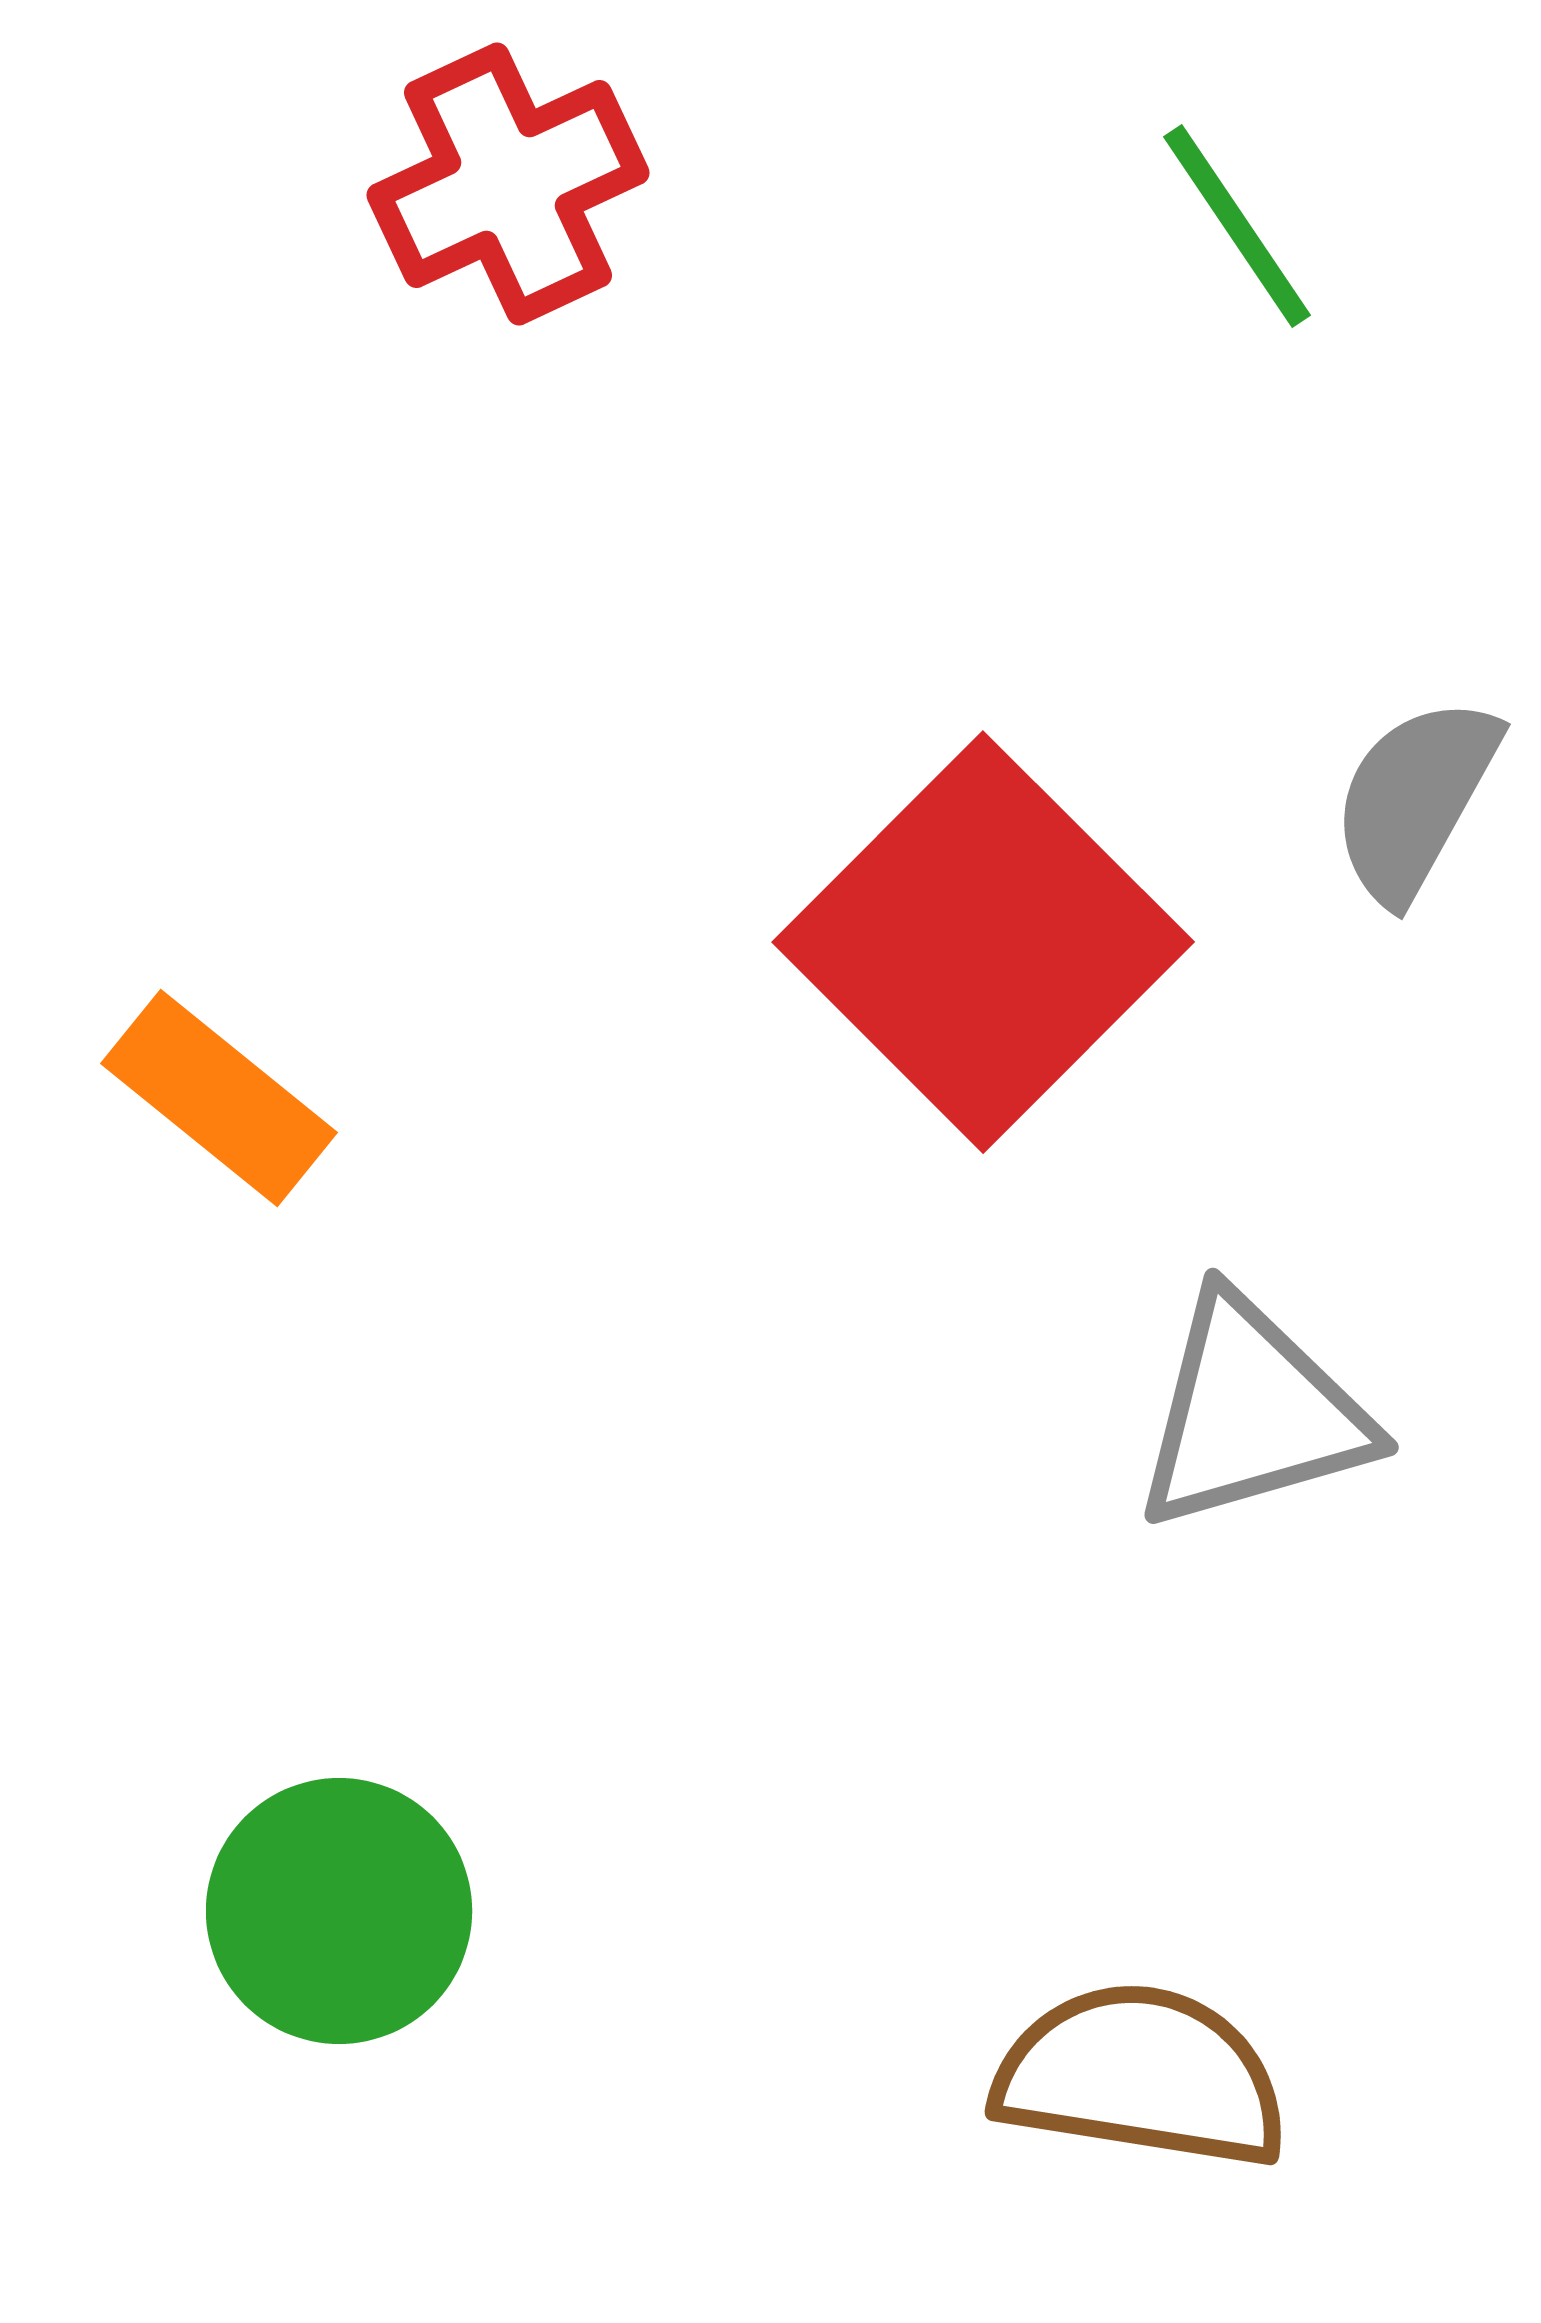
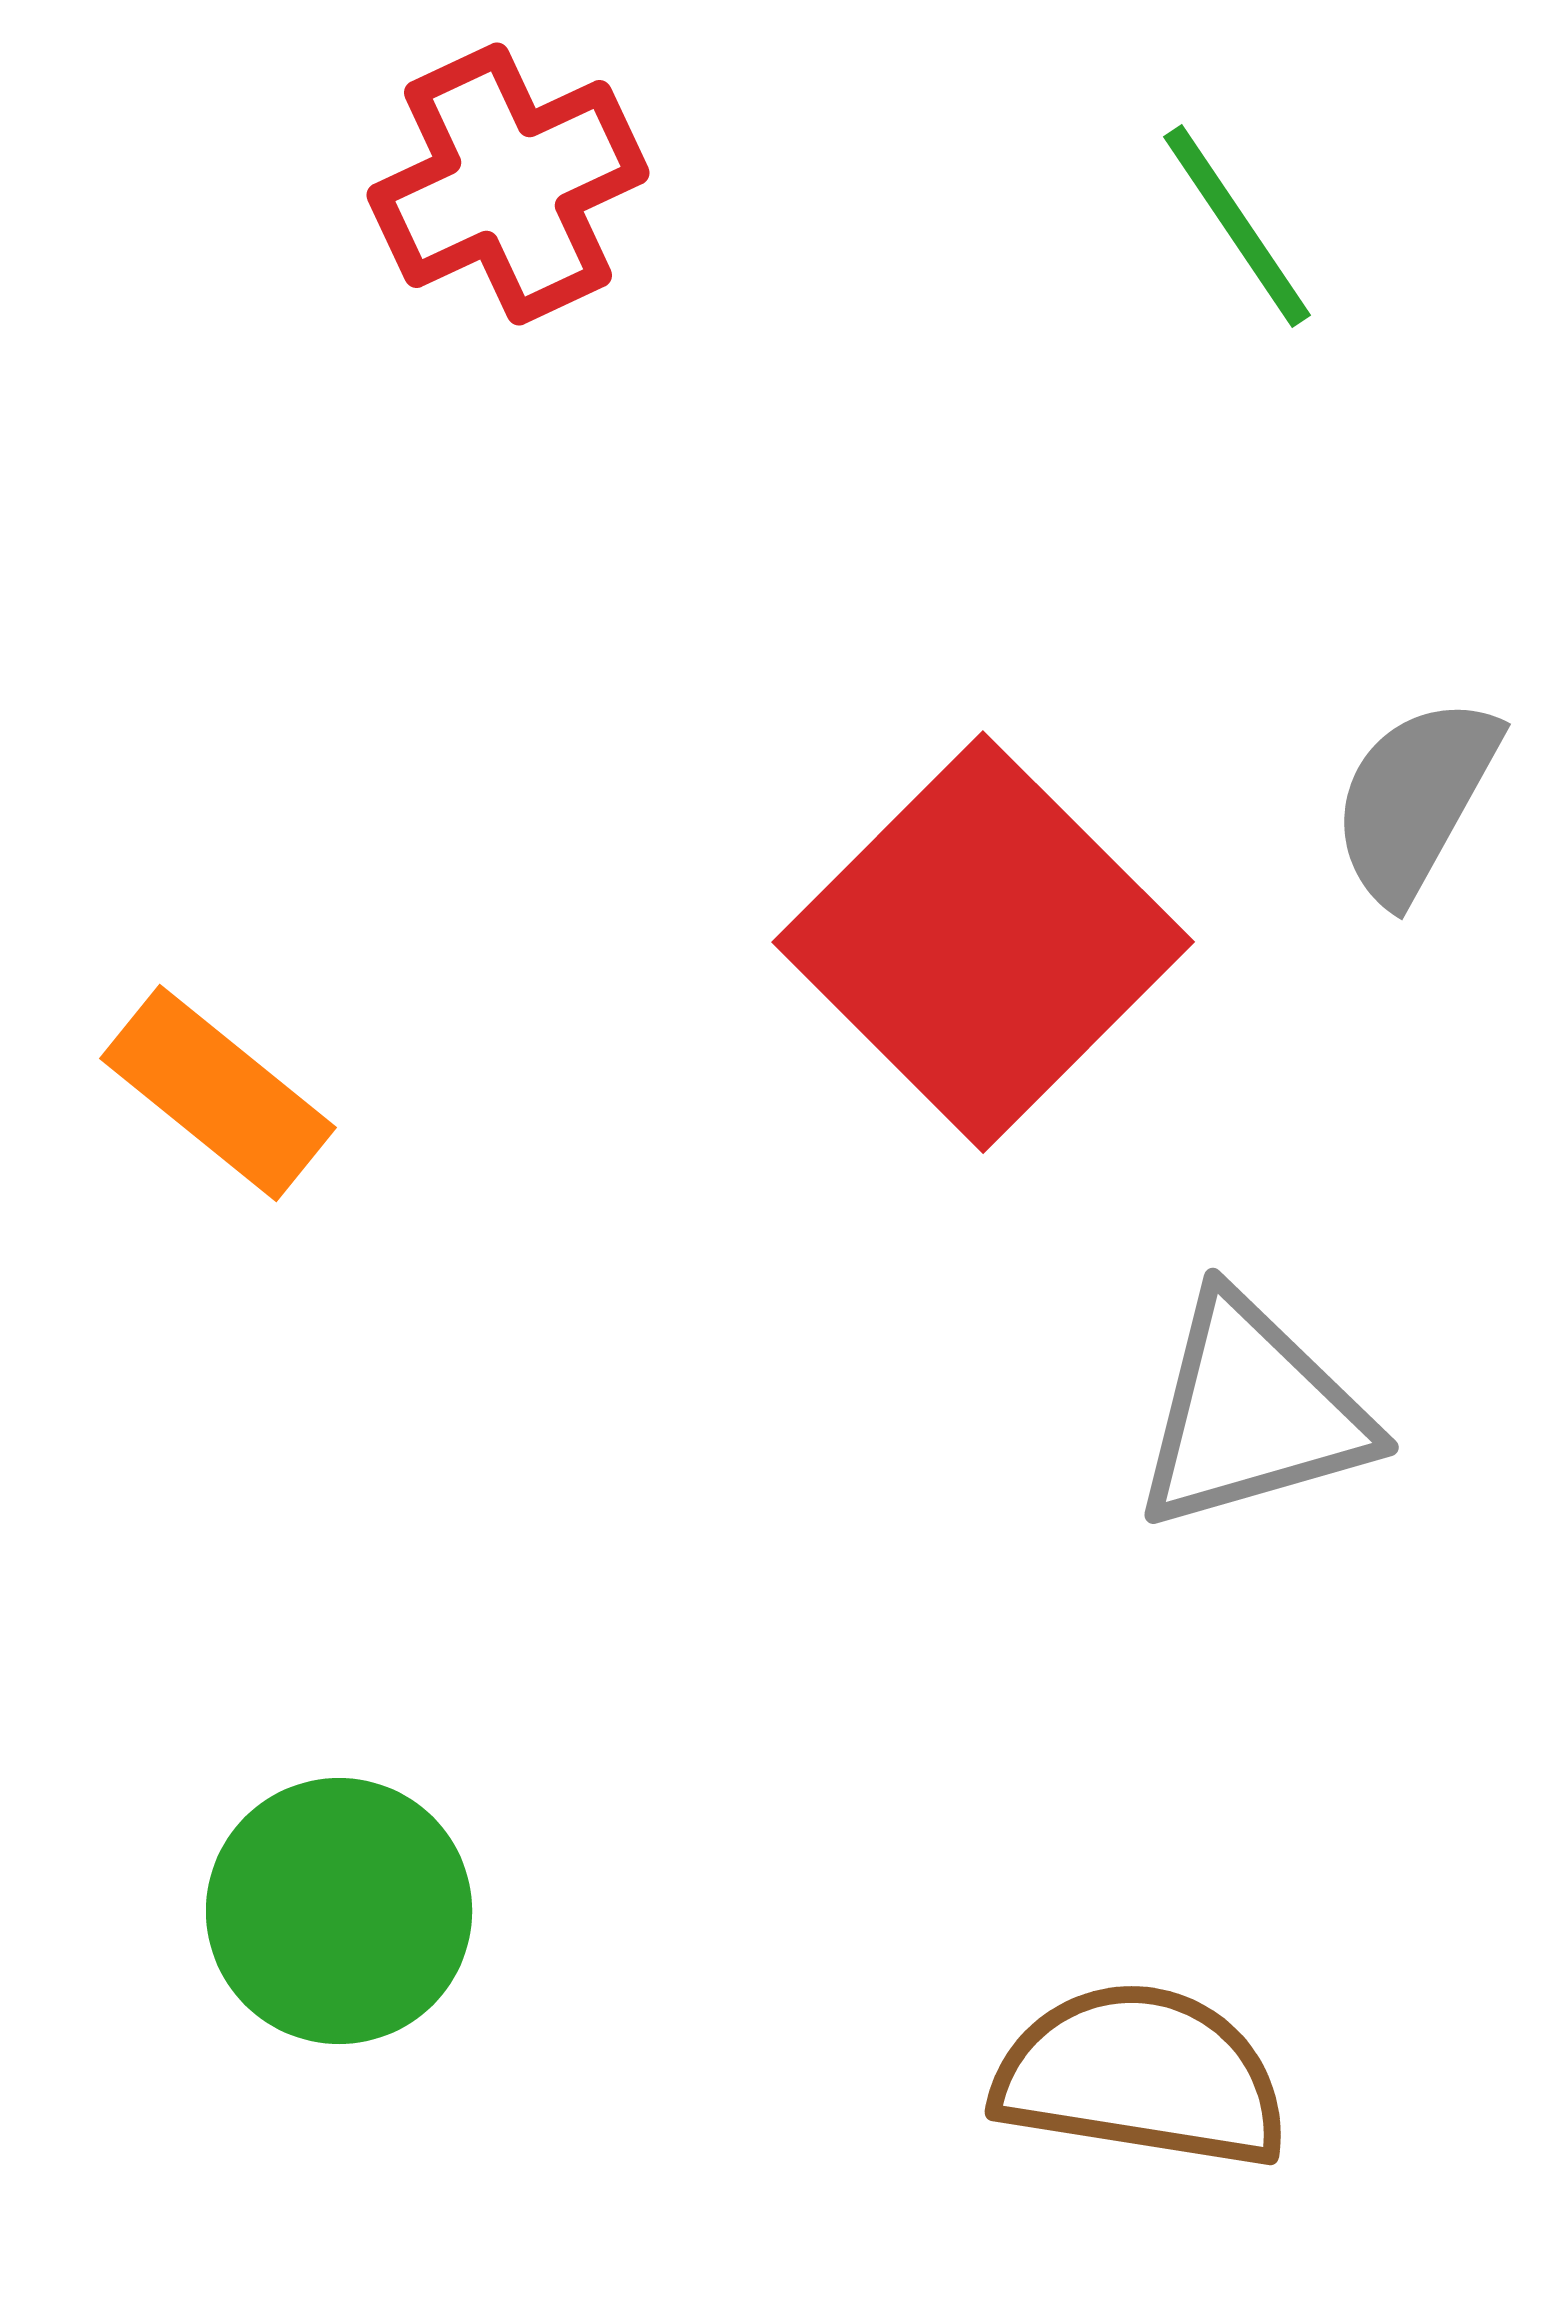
orange rectangle: moved 1 px left, 5 px up
